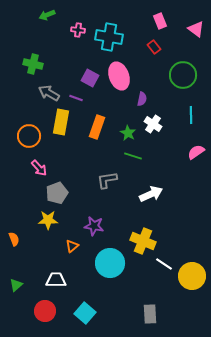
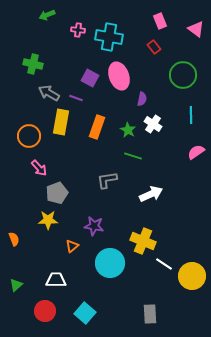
green star: moved 3 px up
